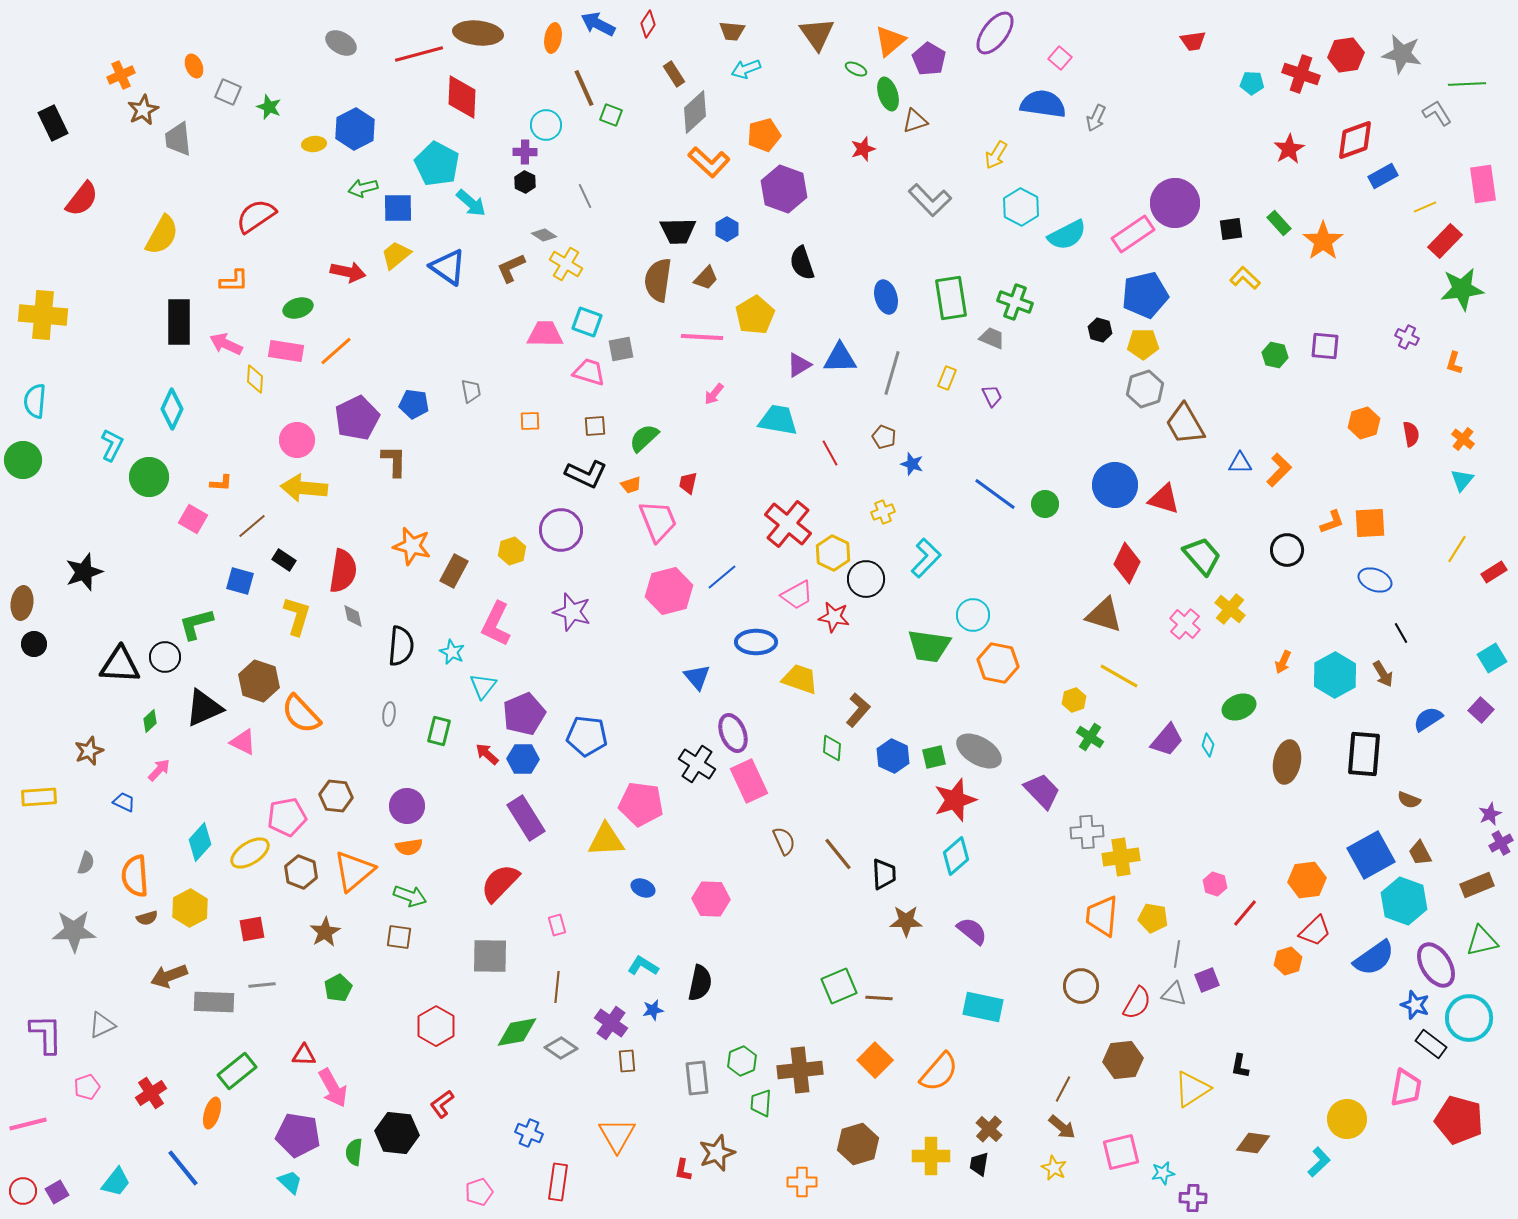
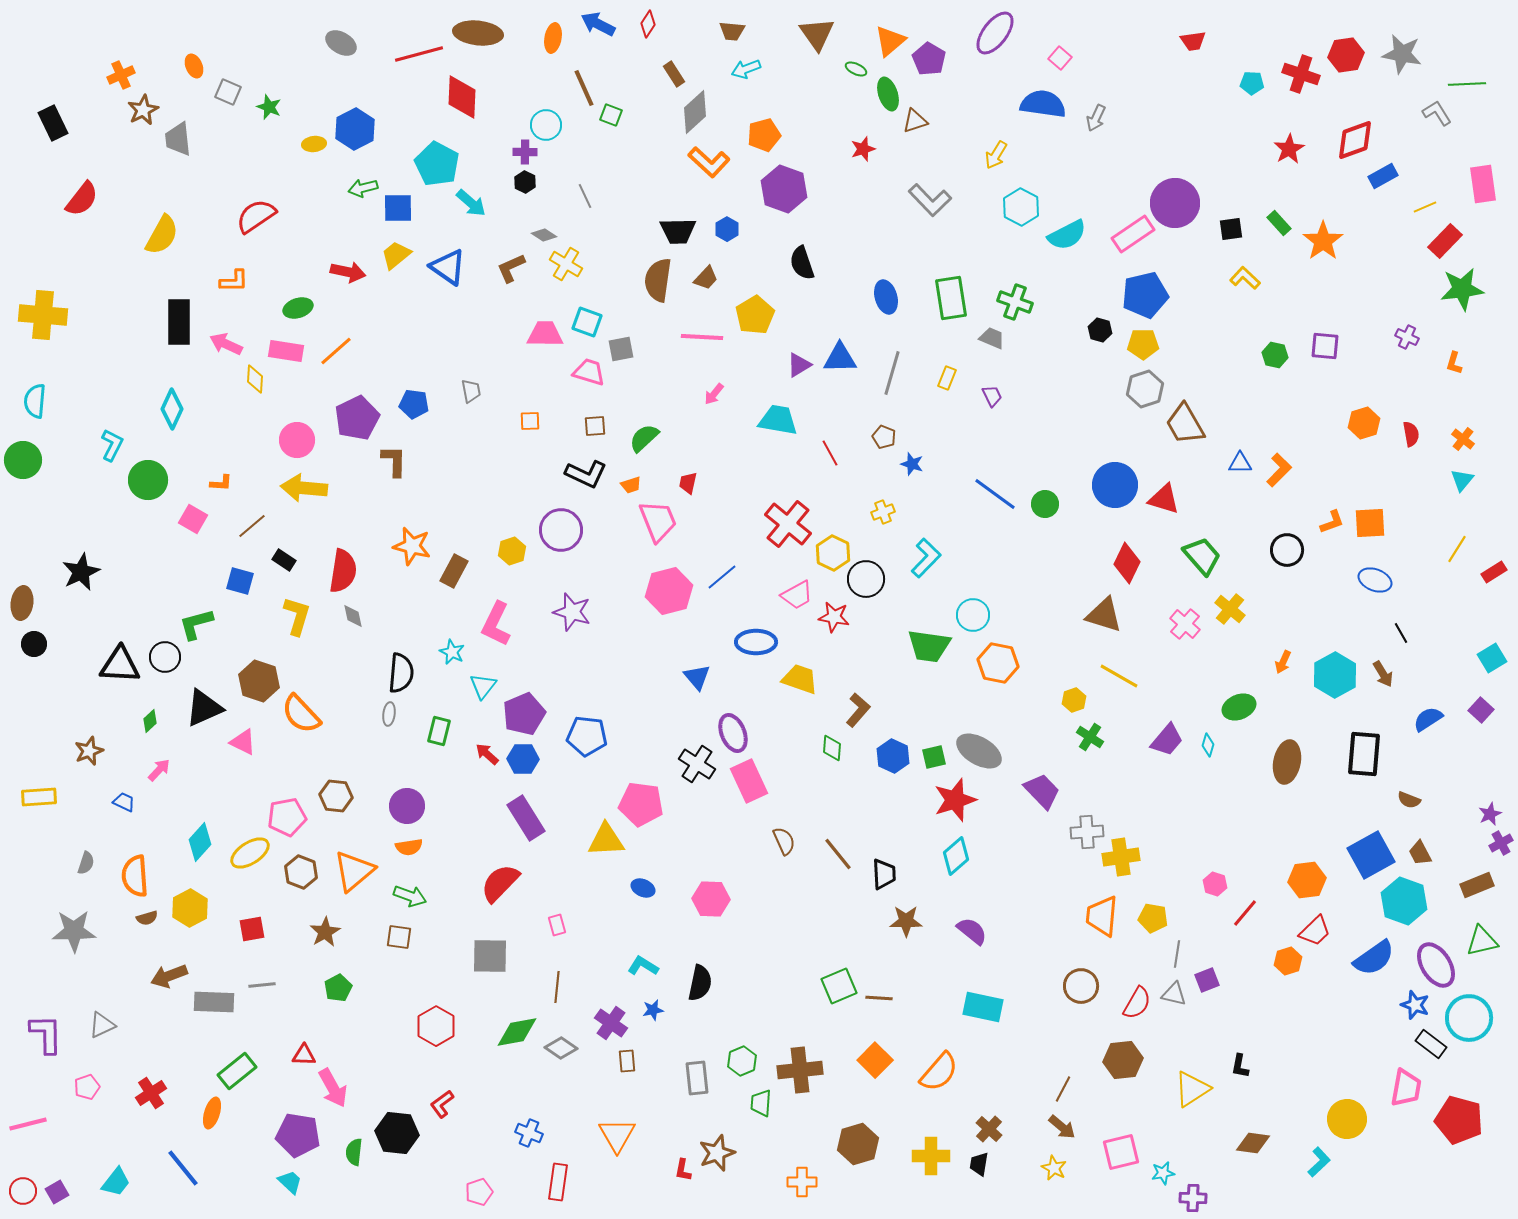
green circle at (149, 477): moved 1 px left, 3 px down
black star at (84, 572): moved 3 px left; rotated 6 degrees counterclockwise
black semicircle at (401, 646): moved 27 px down
